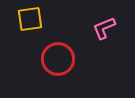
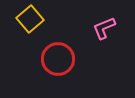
yellow square: rotated 32 degrees counterclockwise
